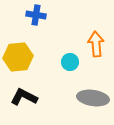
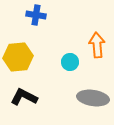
orange arrow: moved 1 px right, 1 px down
